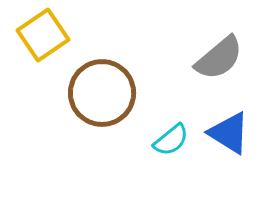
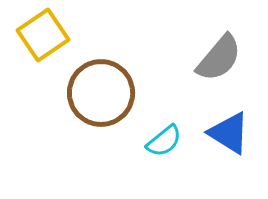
gray semicircle: rotated 10 degrees counterclockwise
brown circle: moved 1 px left
cyan semicircle: moved 7 px left, 1 px down
